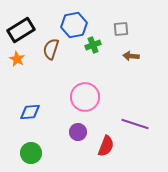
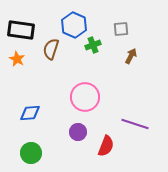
blue hexagon: rotated 25 degrees counterclockwise
black rectangle: rotated 40 degrees clockwise
brown arrow: rotated 112 degrees clockwise
blue diamond: moved 1 px down
